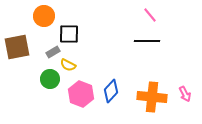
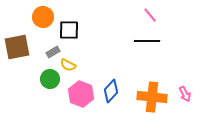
orange circle: moved 1 px left, 1 px down
black square: moved 4 px up
